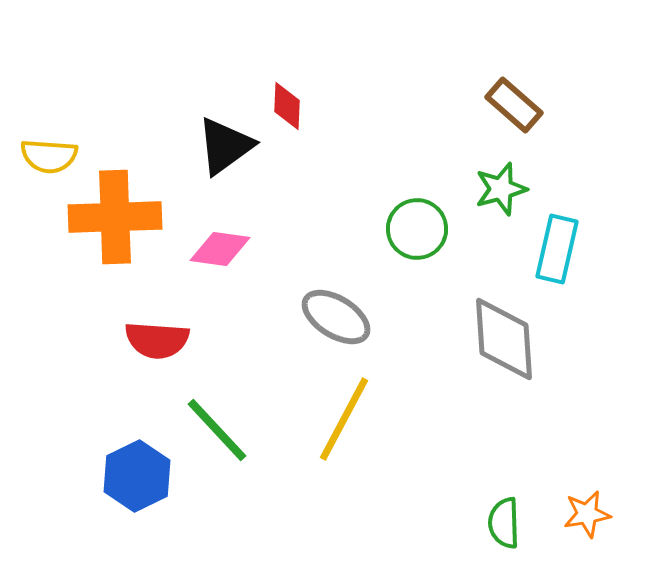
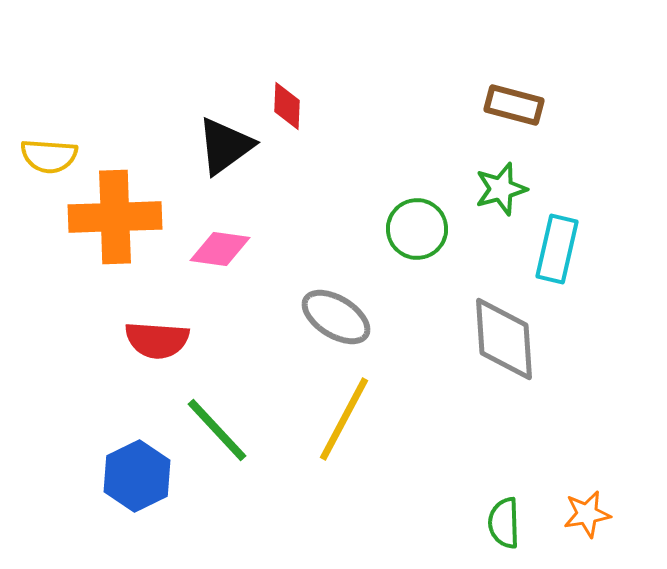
brown rectangle: rotated 26 degrees counterclockwise
